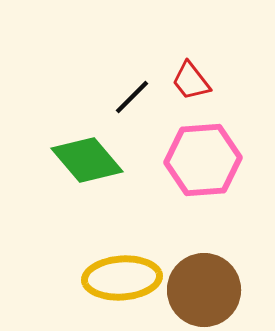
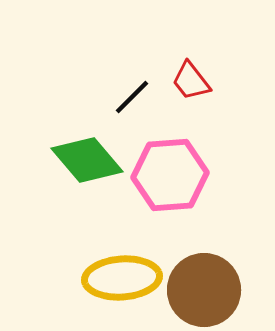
pink hexagon: moved 33 px left, 15 px down
